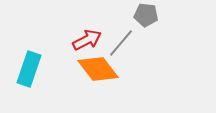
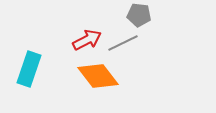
gray pentagon: moved 7 px left
gray line: moved 2 px right; rotated 24 degrees clockwise
orange diamond: moved 7 px down
